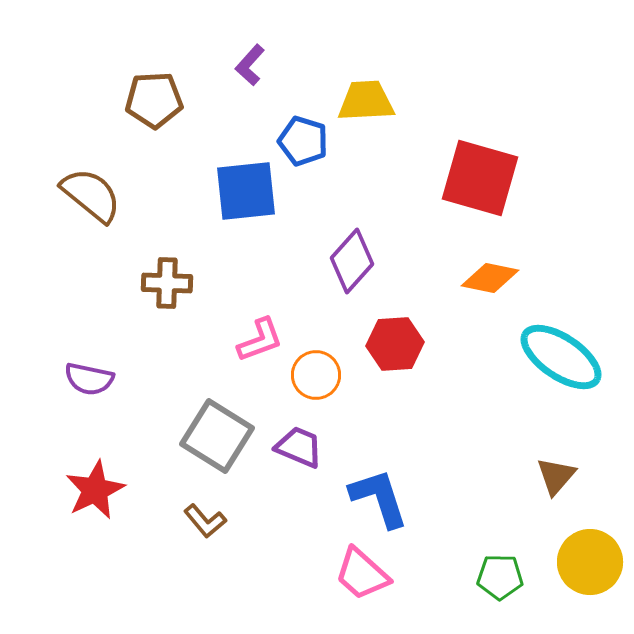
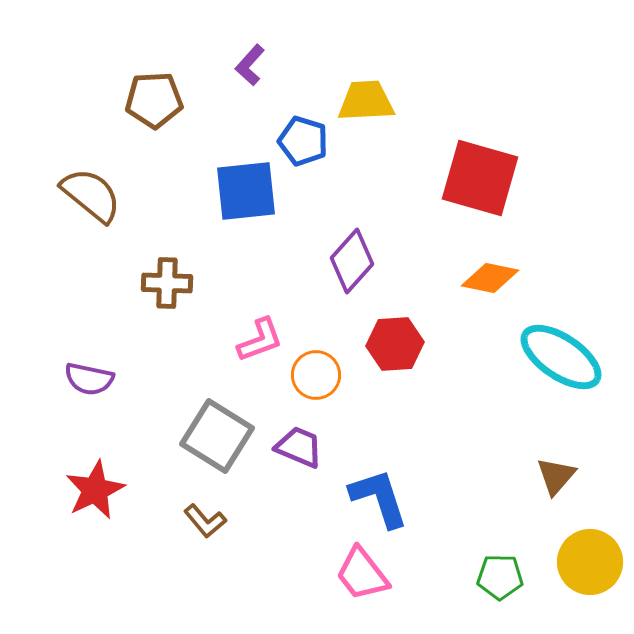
pink trapezoid: rotated 10 degrees clockwise
